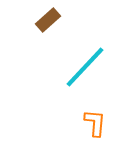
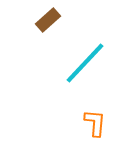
cyan line: moved 4 px up
